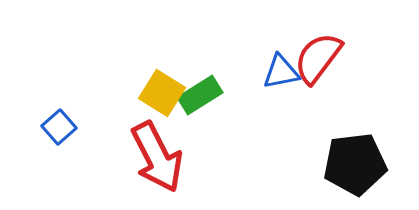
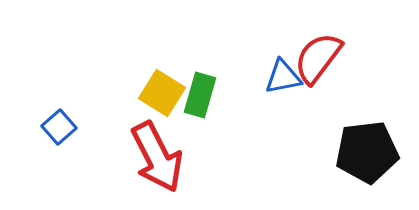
blue triangle: moved 2 px right, 5 px down
green rectangle: rotated 42 degrees counterclockwise
black pentagon: moved 12 px right, 12 px up
